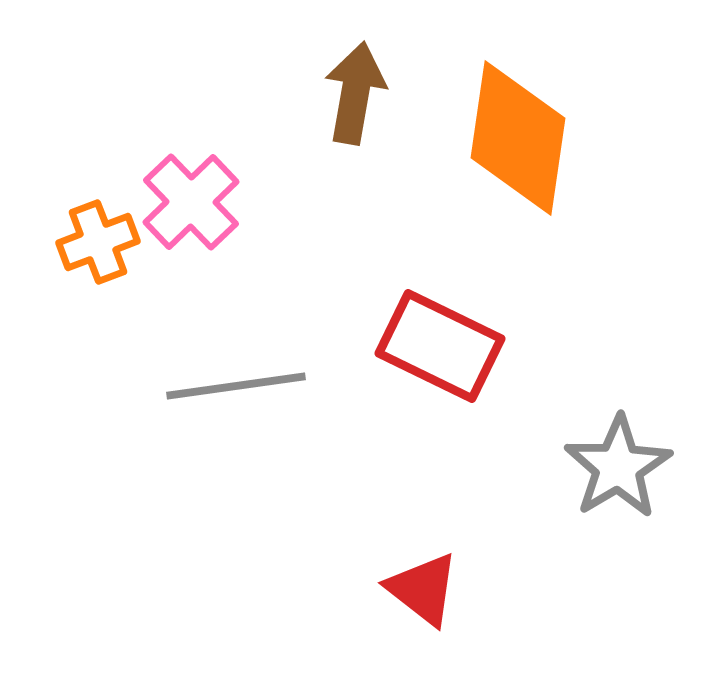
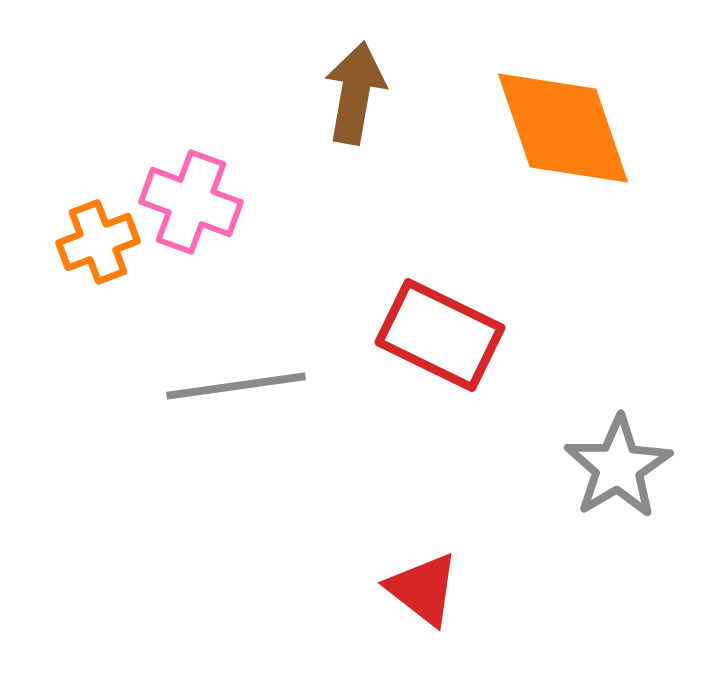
orange diamond: moved 45 px right, 10 px up; rotated 27 degrees counterclockwise
pink cross: rotated 26 degrees counterclockwise
red rectangle: moved 11 px up
